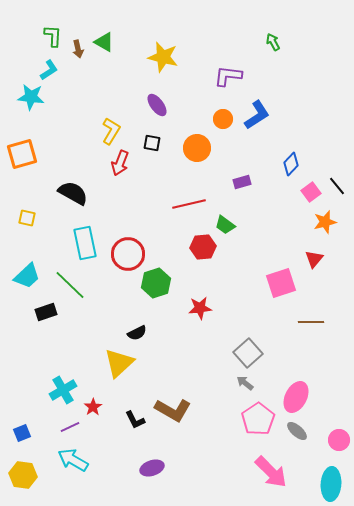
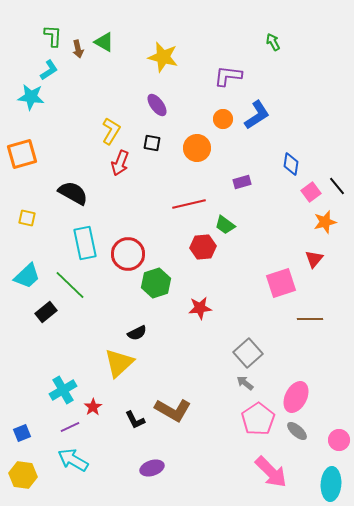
blue diamond at (291, 164): rotated 35 degrees counterclockwise
black rectangle at (46, 312): rotated 20 degrees counterclockwise
brown line at (311, 322): moved 1 px left, 3 px up
